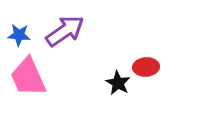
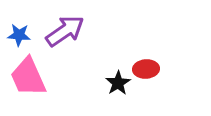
red ellipse: moved 2 px down
black star: rotated 10 degrees clockwise
